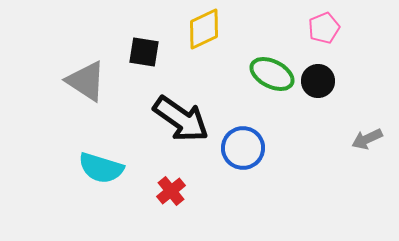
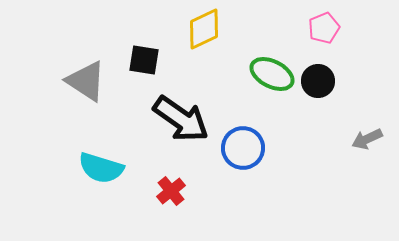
black square: moved 8 px down
